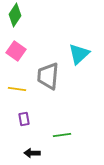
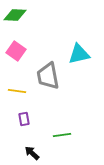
green diamond: rotated 60 degrees clockwise
cyan triangle: rotated 30 degrees clockwise
gray trapezoid: rotated 16 degrees counterclockwise
yellow line: moved 2 px down
black arrow: rotated 42 degrees clockwise
